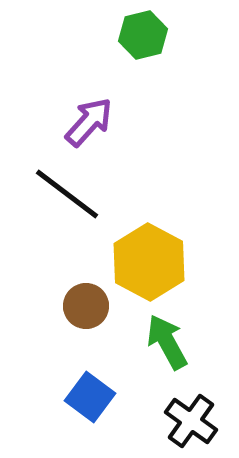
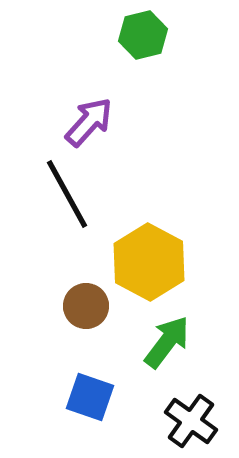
black line: rotated 24 degrees clockwise
green arrow: rotated 66 degrees clockwise
blue square: rotated 18 degrees counterclockwise
